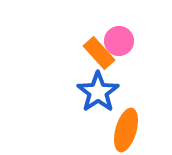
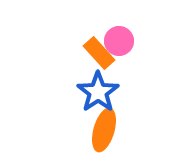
orange ellipse: moved 22 px left
